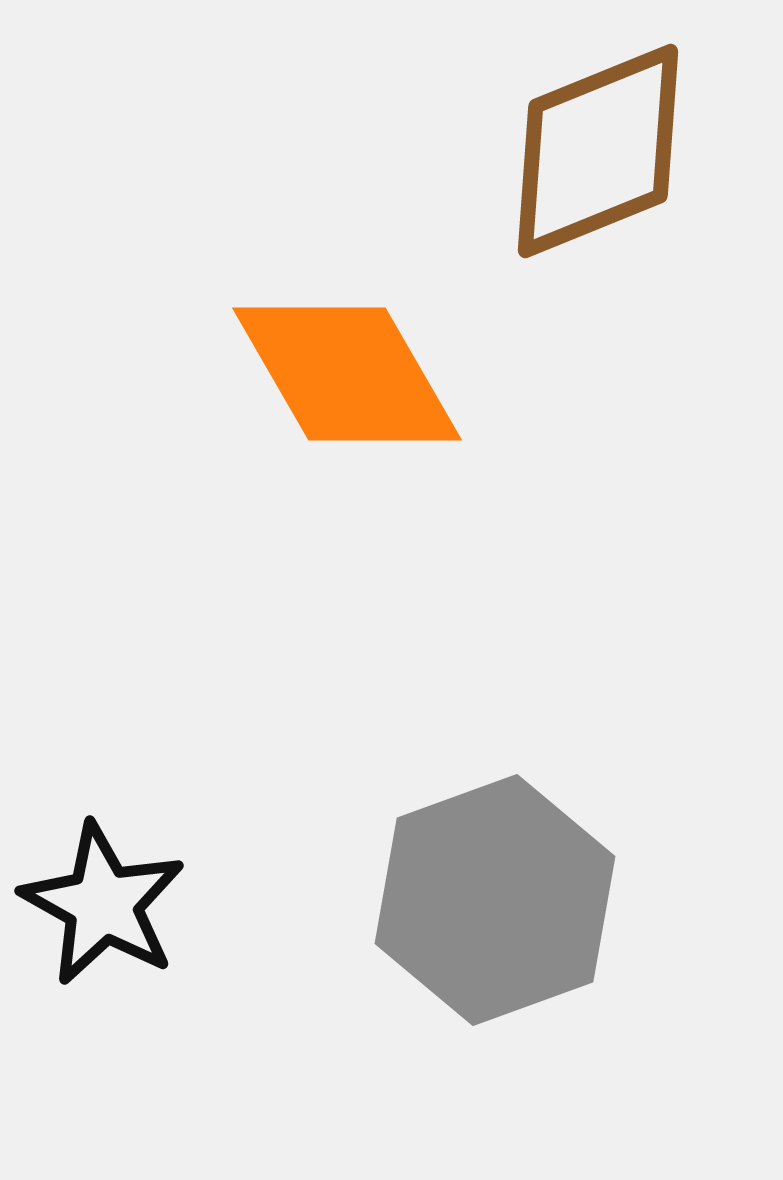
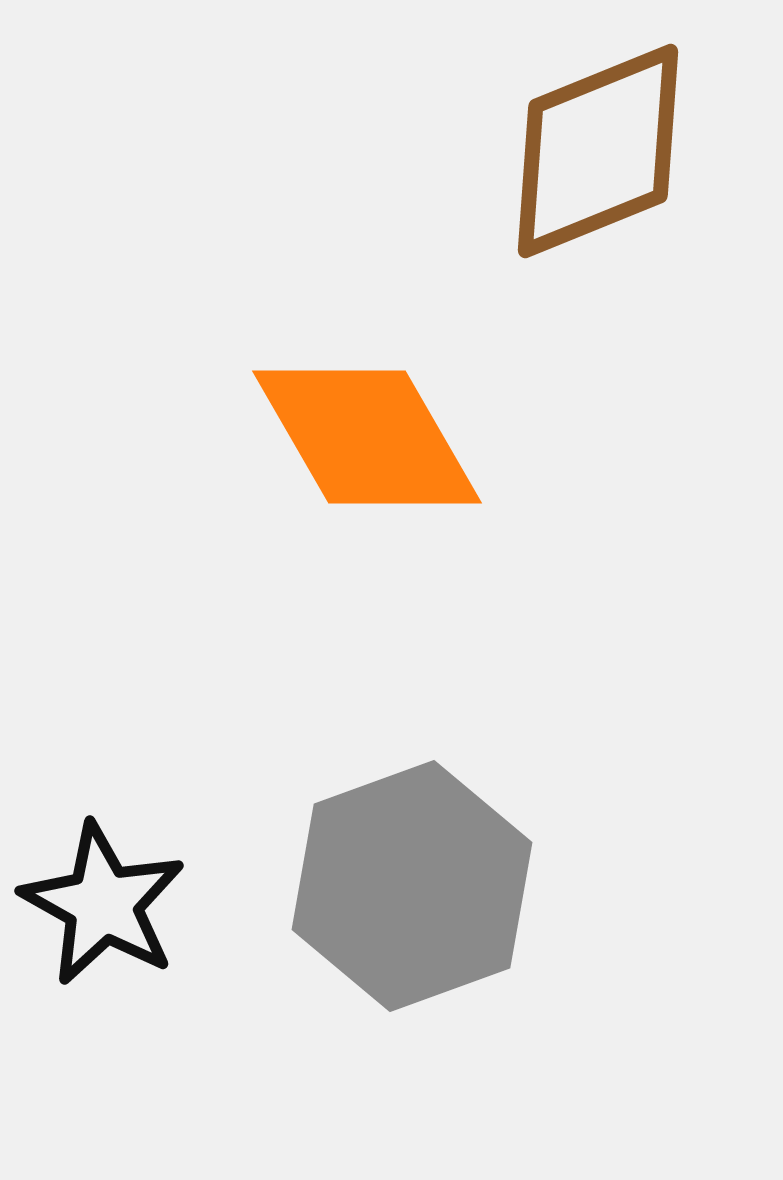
orange diamond: moved 20 px right, 63 px down
gray hexagon: moved 83 px left, 14 px up
